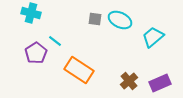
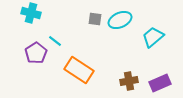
cyan ellipse: rotated 50 degrees counterclockwise
brown cross: rotated 30 degrees clockwise
